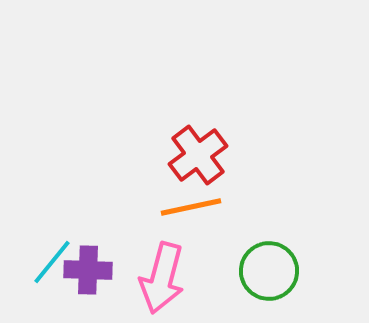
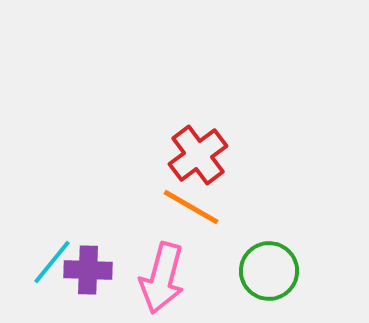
orange line: rotated 42 degrees clockwise
